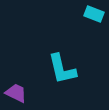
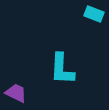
cyan L-shape: rotated 16 degrees clockwise
